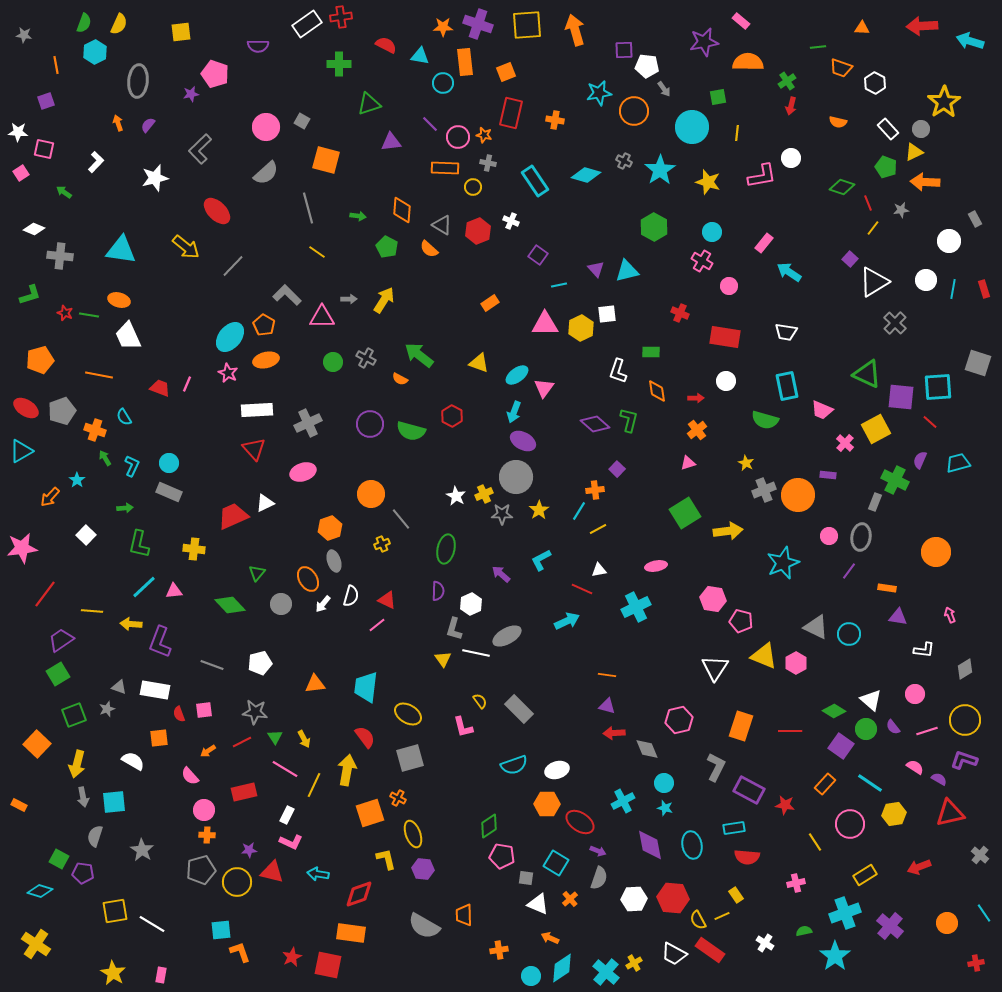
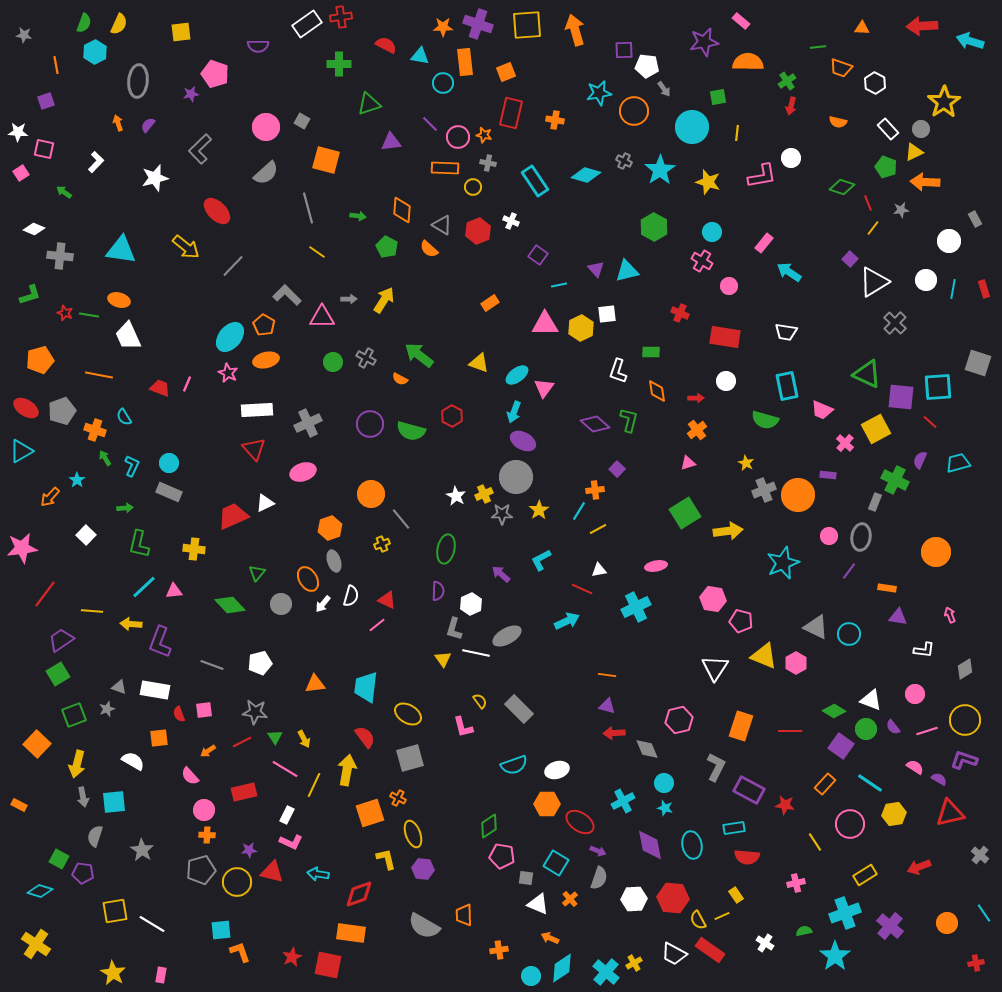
white triangle at (871, 700): rotated 20 degrees counterclockwise
